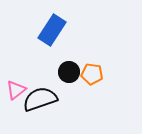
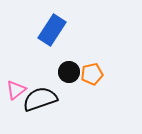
orange pentagon: rotated 20 degrees counterclockwise
